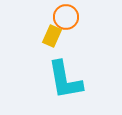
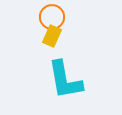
orange circle: moved 14 px left
